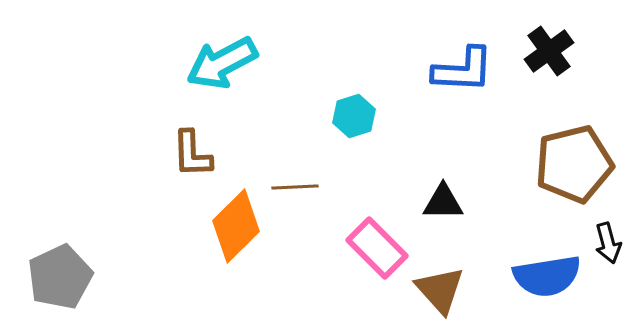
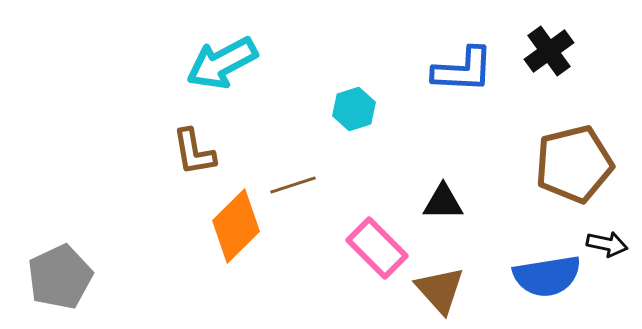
cyan hexagon: moved 7 px up
brown L-shape: moved 2 px right, 2 px up; rotated 8 degrees counterclockwise
brown line: moved 2 px left, 2 px up; rotated 15 degrees counterclockwise
black arrow: moved 1 px left, 1 px down; rotated 63 degrees counterclockwise
